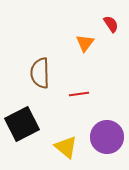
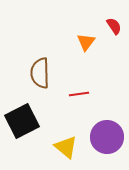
red semicircle: moved 3 px right, 2 px down
orange triangle: moved 1 px right, 1 px up
black square: moved 3 px up
